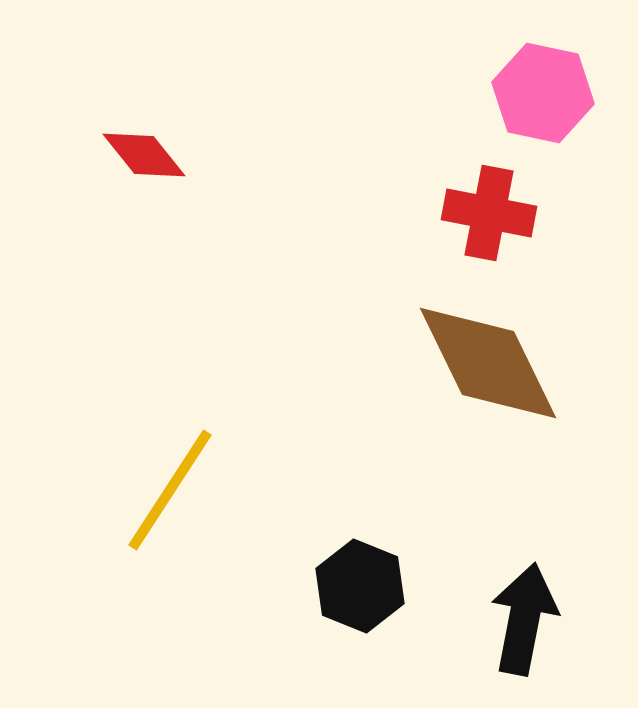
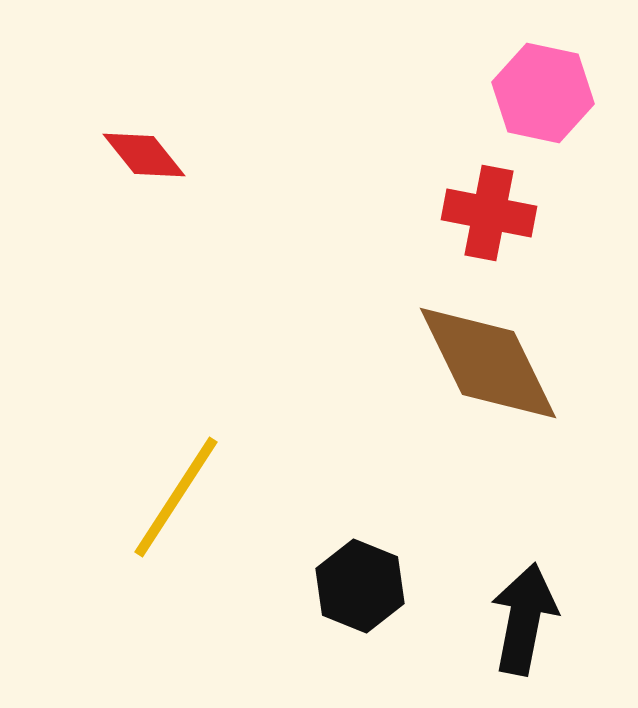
yellow line: moved 6 px right, 7 px down
